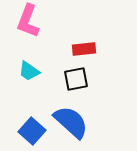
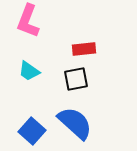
blue semicircle: moved 4 px right, 1 px down
